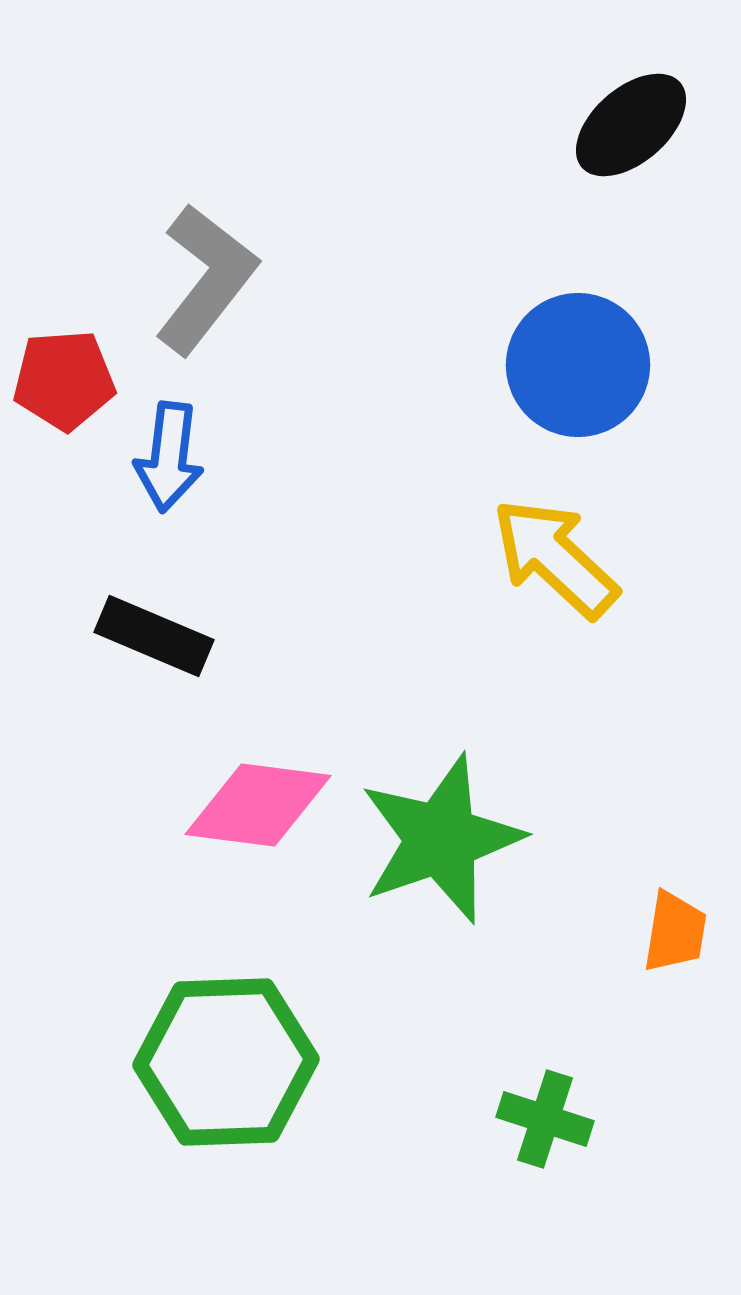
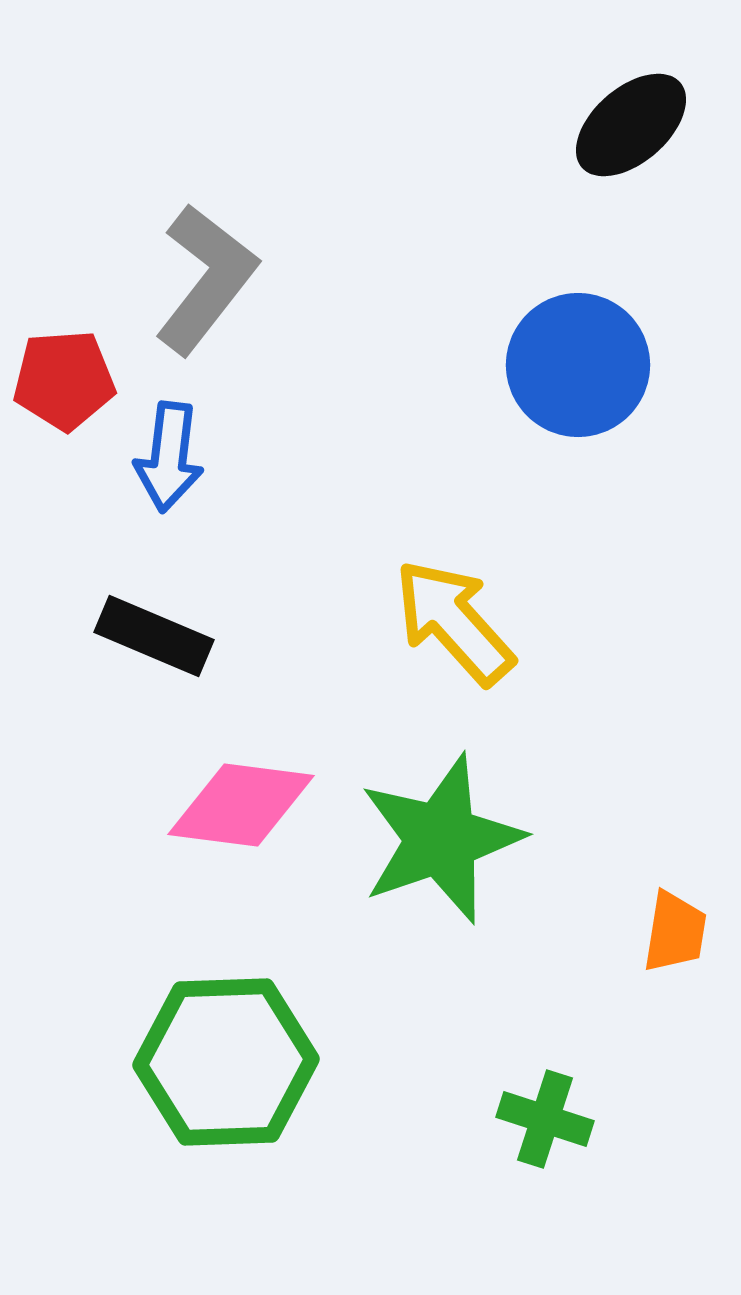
yellow arrow: moved 101 px left, 64 px down; rotated 5 degrees clockwise
pink diamond: moved 17 px left
